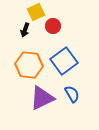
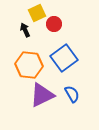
yellow square: moved 1 px right, 1 px down
red circle: moved 1 px right, 2 px up
black arrow: rotated 136 degrees clockwise
blue square: moved 3 px up
purple triangle: moved 3 px up
